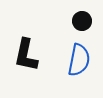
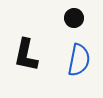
black circle: moved 8 px left, 3 px up
